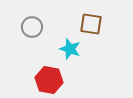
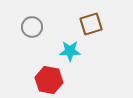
brown square: rotated 25 degrees counterclockwise
cyan star: moved 2 px down; rotated 20 degrees counterclockwise
